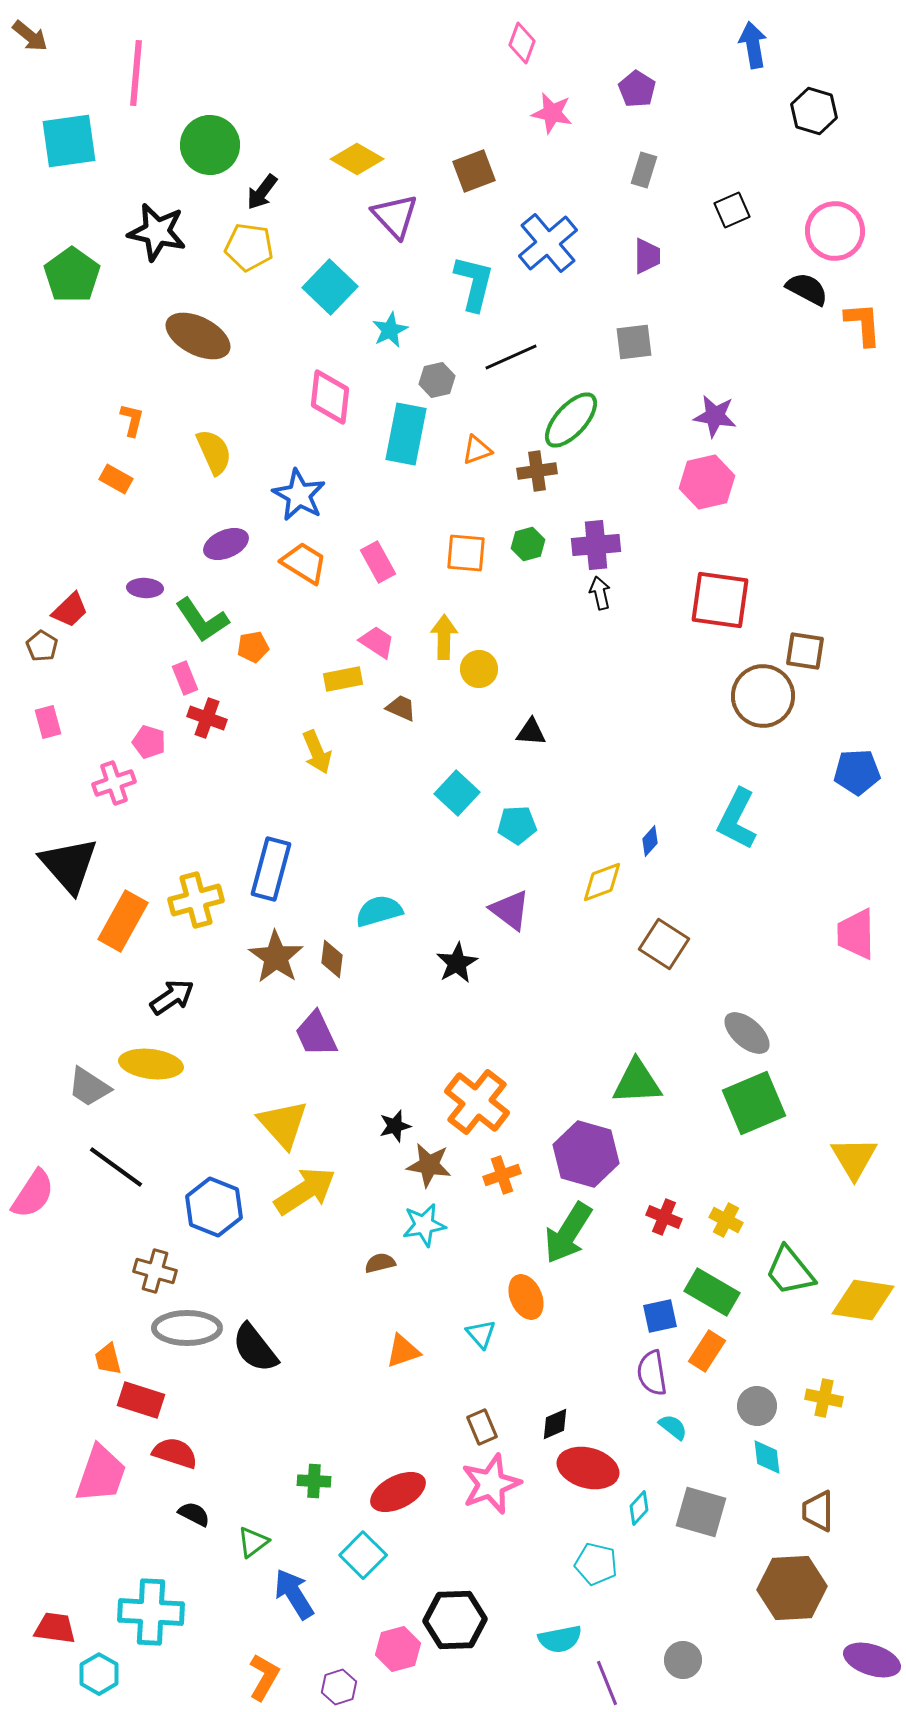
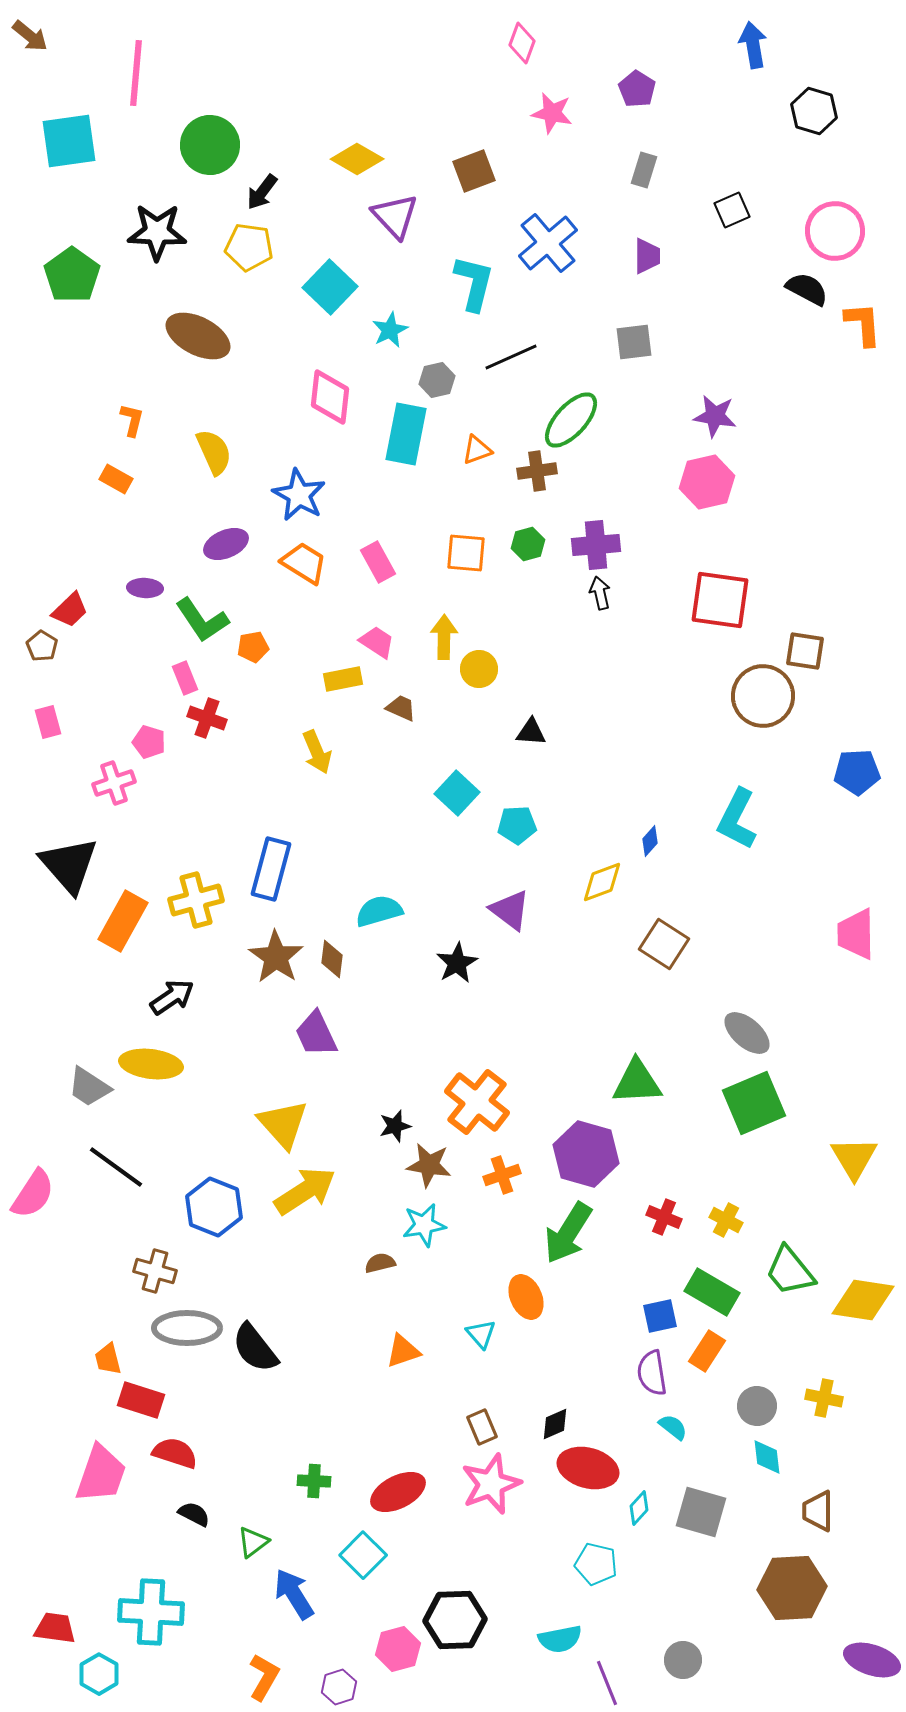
black star at (157, 232): rotated 10 degrees counterclockwise
